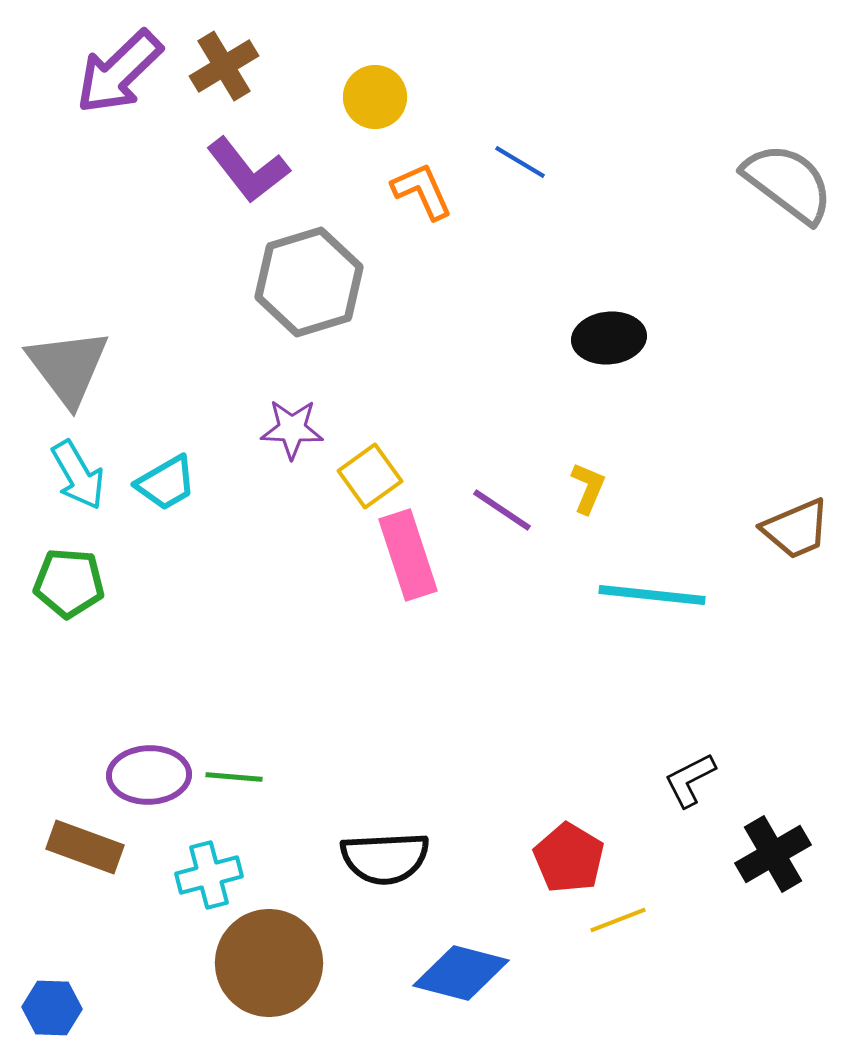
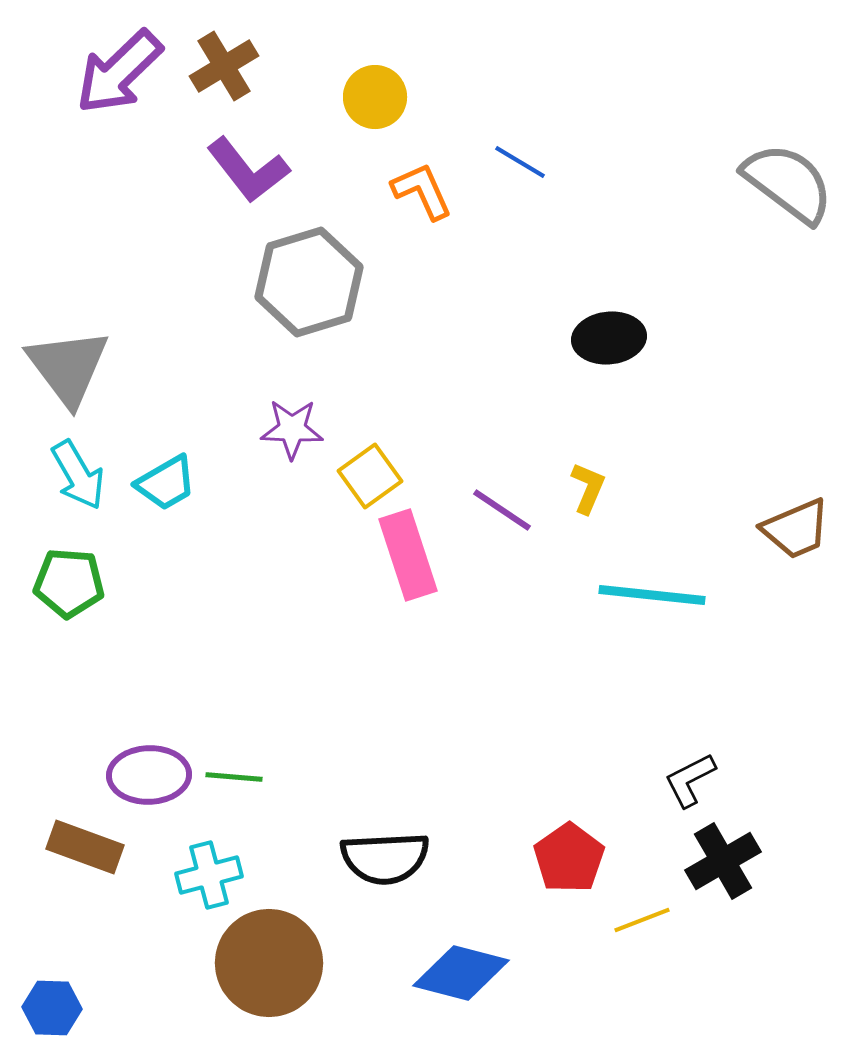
black cross: moved 50 px left, 7 px down
red pentagon: rotated 6 degrees clockwise
yellow line: moved 24 px right
